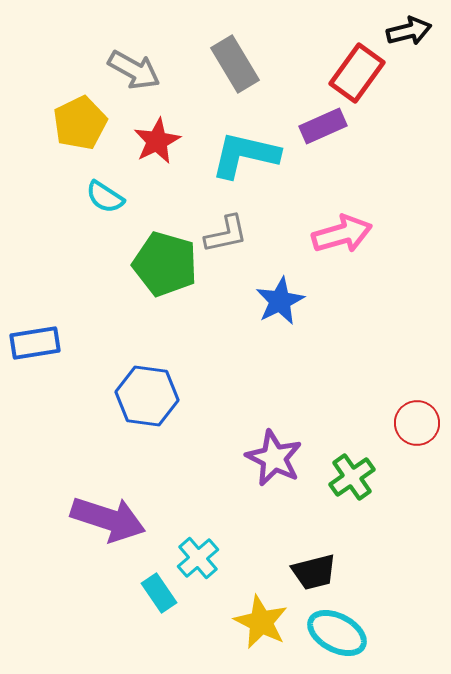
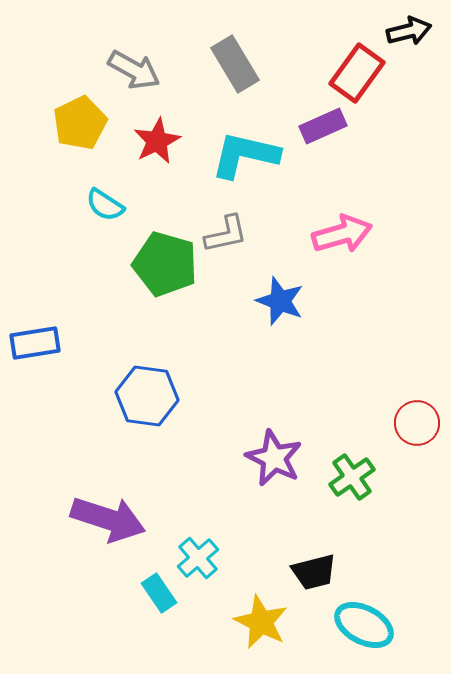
cyan semicircle: moved 8 px down
blue star: rotated 24 degrees counterclockwise
cyan ellipse: moved 27 px right, 8 px up
